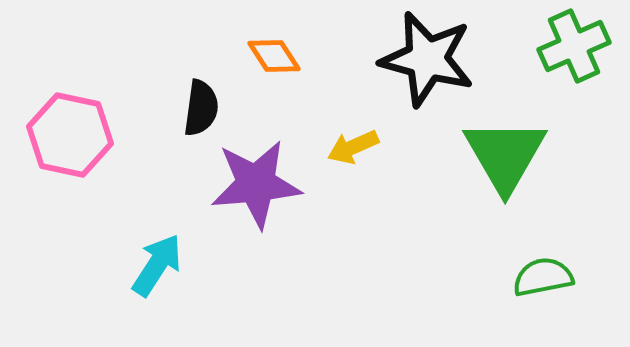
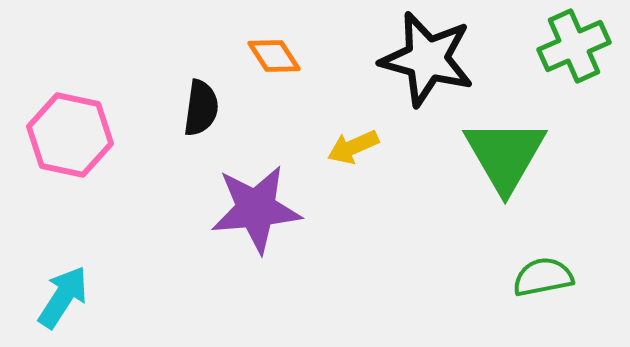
purple star: moved 25 px down
cyan arrow: moved 94 px left, 32 px down
